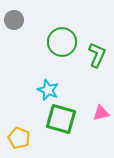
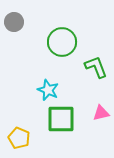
gray circle: moved 2 px down
green L-shape: moved 1 px left, 12 px down; rotated 45 degrees counterclockwise
green square: rotated 16 degrees counterclockwise
